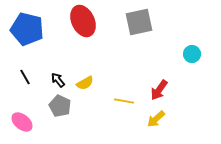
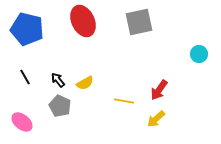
cyan circle: moved 7 px right
